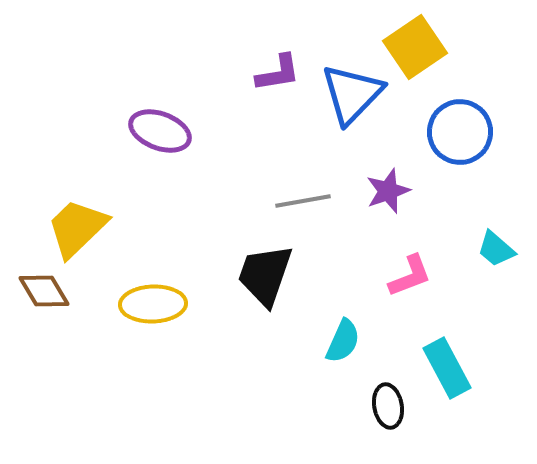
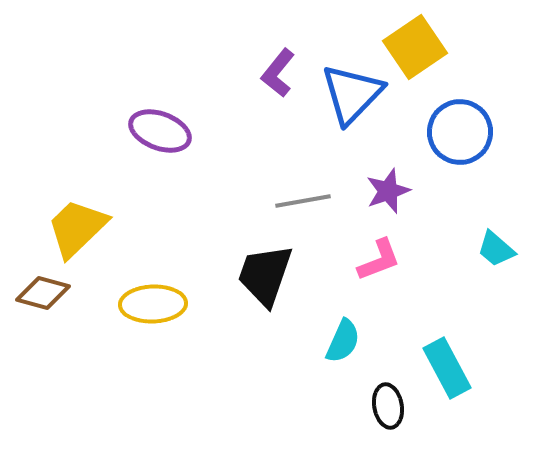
purple L-shape: rotated 138 degrees clockwise
pink L-shape: moved 31 px left, 16 px up
brown diamond: moved 1 px left, 2 px down; rotated 44 degrees counterclockwise
